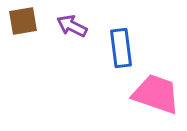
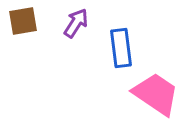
purple arrow: moved 4 px right, 3 px up; rotated 96 degrees clockwise
pink trapezoid: rotated 15 degrees clockwise
